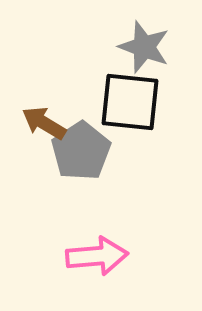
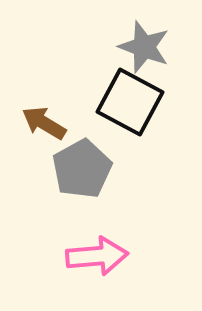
black square: rotated 22 degrees clockwise
gray pentagon: moved 1 px right, 18 px down; rotated 4 degrees clockwise
